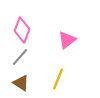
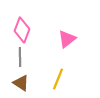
pink triangle: moved 1 px up
gray line: rotated 42 degrees counterclockwise
